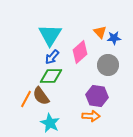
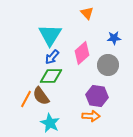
orange triangle: moved 13 px left, 19 px up
pink diamond: moved 2 px right, 1 px down
